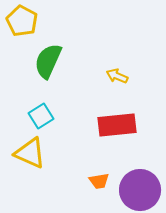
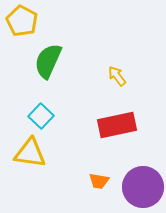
yellow arrow: rotated 30 degrees clockwise
cyan square: rotated 15 degrees counterclockwise
red rectangle: rotated 6 degrees counterclockwise
yellow triangle: rotated 16 degrees counterclockwise
orange trapezoid: rotated 20 degrees clockwise
purple circle: moved 3 px right, 3 px up
